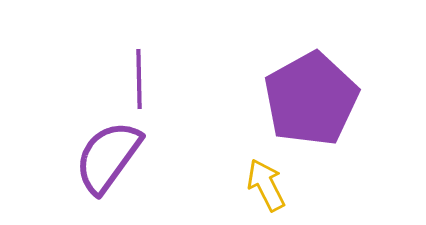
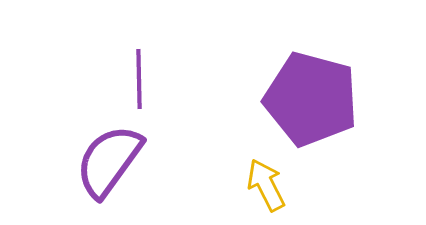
purple pentagon: rotated 28 degrees counterclockwise
purple semicircle: moved 1 px right, 4 px down
